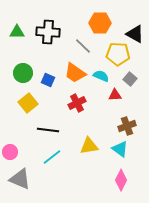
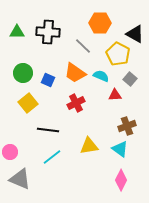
yellow pentagon: rotated 25 degrees clockwise
red cross: moved 1 px left
